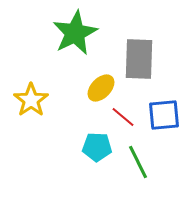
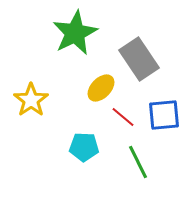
gray rectangle: rotated 36 degrees counterclockwise
cyan pentagon: moved 13 px left
